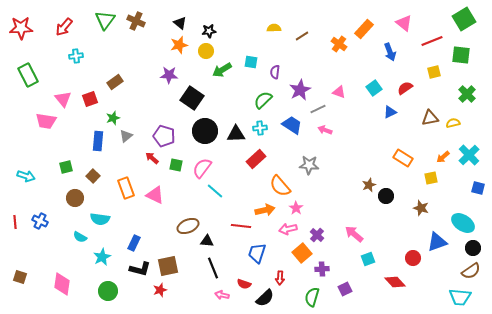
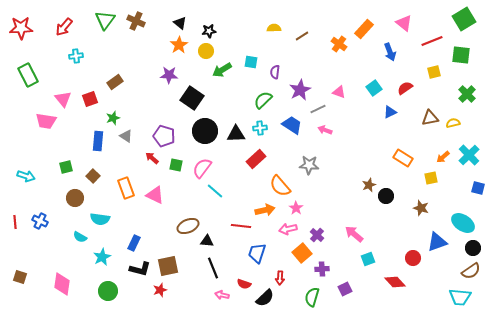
orange star at (179, 45): rotated 18 degrees counterclockwise
gray triangle at (126, 136): rotated 48 degrees counterclockwise
